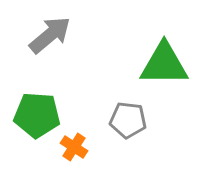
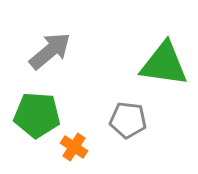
gray arrow: moved 16 px down
green triangle: rotated 8 degrees clockwise
